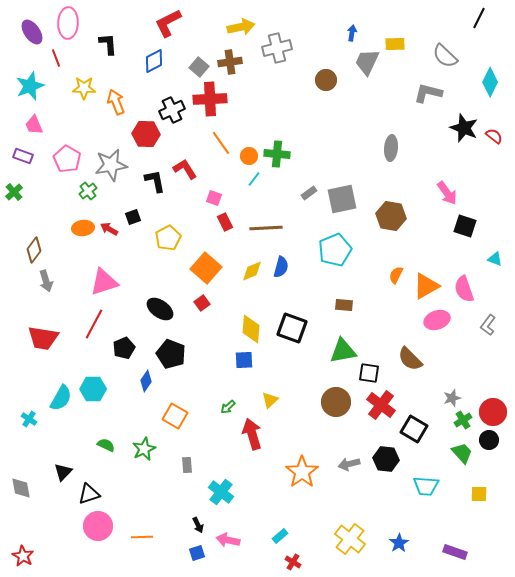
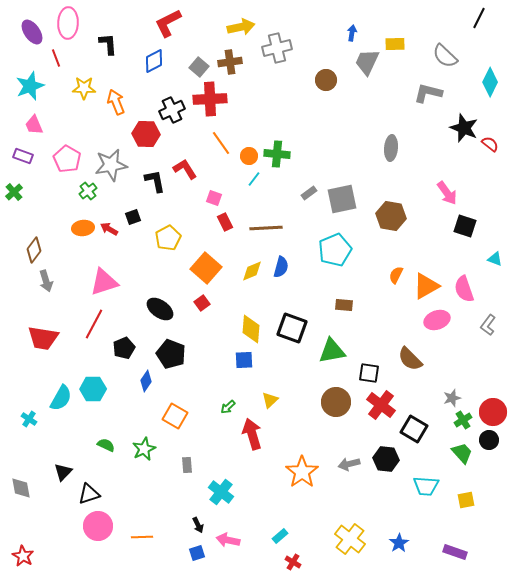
red semicircle at (494, 136): moved 4 px left, 8 px down
green triangle at (343, 351): moved 11 px left
yellow square at (479, 494): moved 13 px left, 6 px down; rotated 12 degrees counterclockwise
